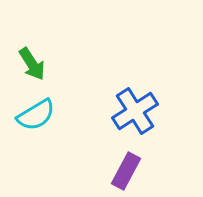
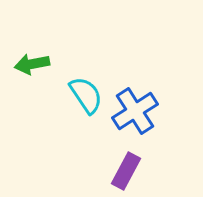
green arrow: rotated 112 degrees clockwise
cyan semicircle: moved 50 px right, 20 px up; rotated 93 degrees counterclockwise
